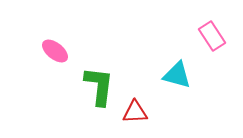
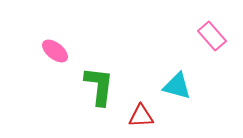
pink rectangle: rotated 8 degrees counterclockwise
cyan triangle: moved 11 px down
red triangle: moved 6 px right, 4 px down
